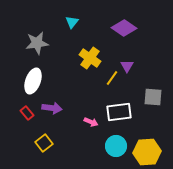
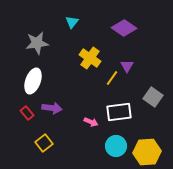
gray square: rotated 30 degrees clockwise
